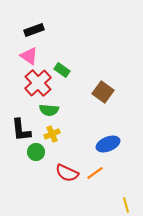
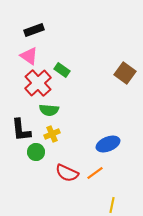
brown square: moved 22 px right, 19 px up
yellow line: moved 14 px left; rotated 28 degrees clockwise
